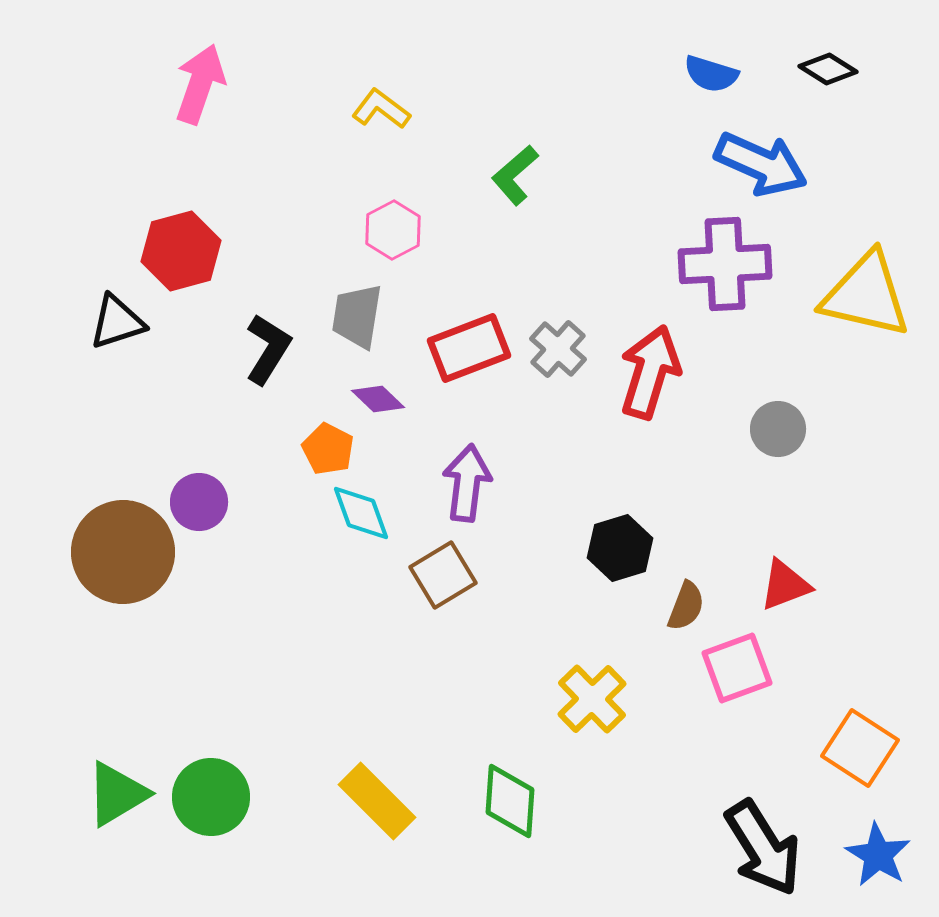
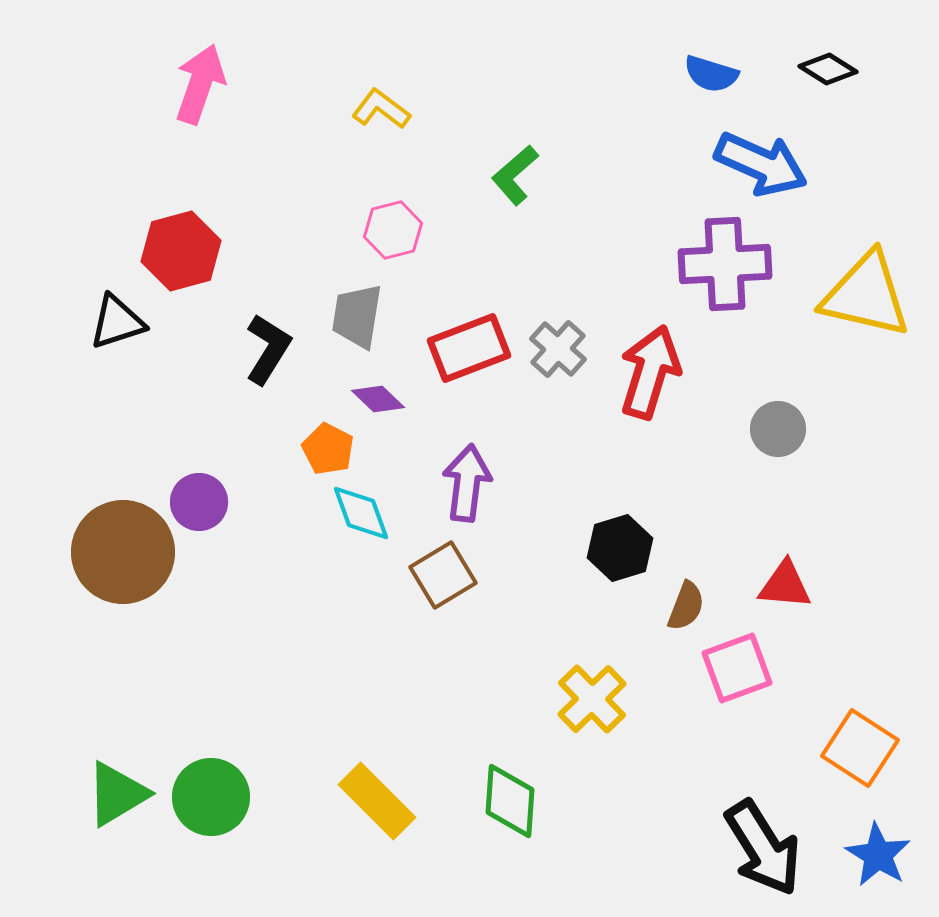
pink hexagon: rotated 14 degrees clockwise
red triangle: rotated 26 degrees clockwise
